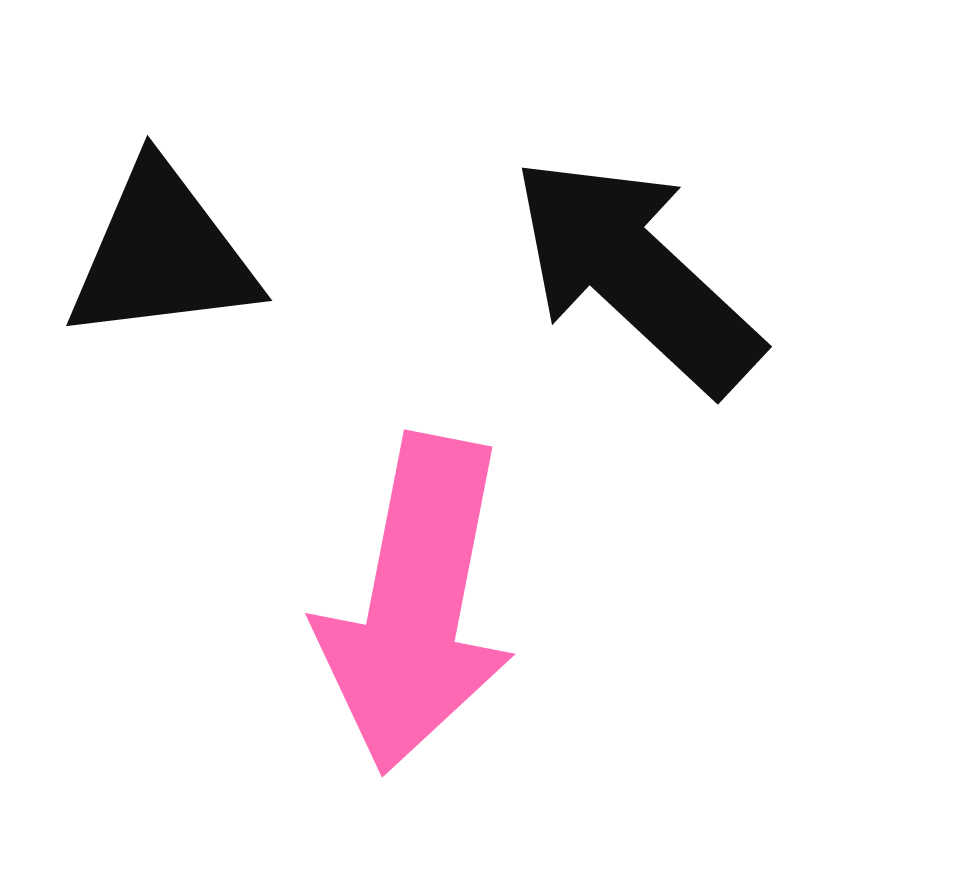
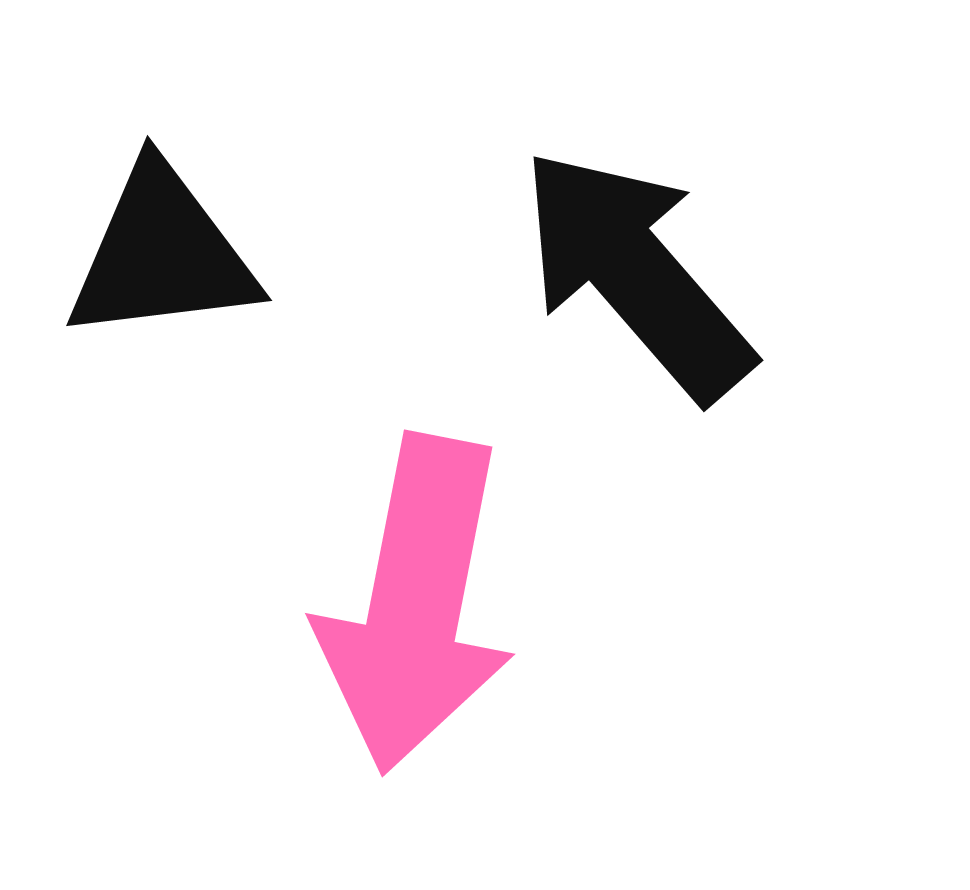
black arrow: rotated 6 degrees clockwise
